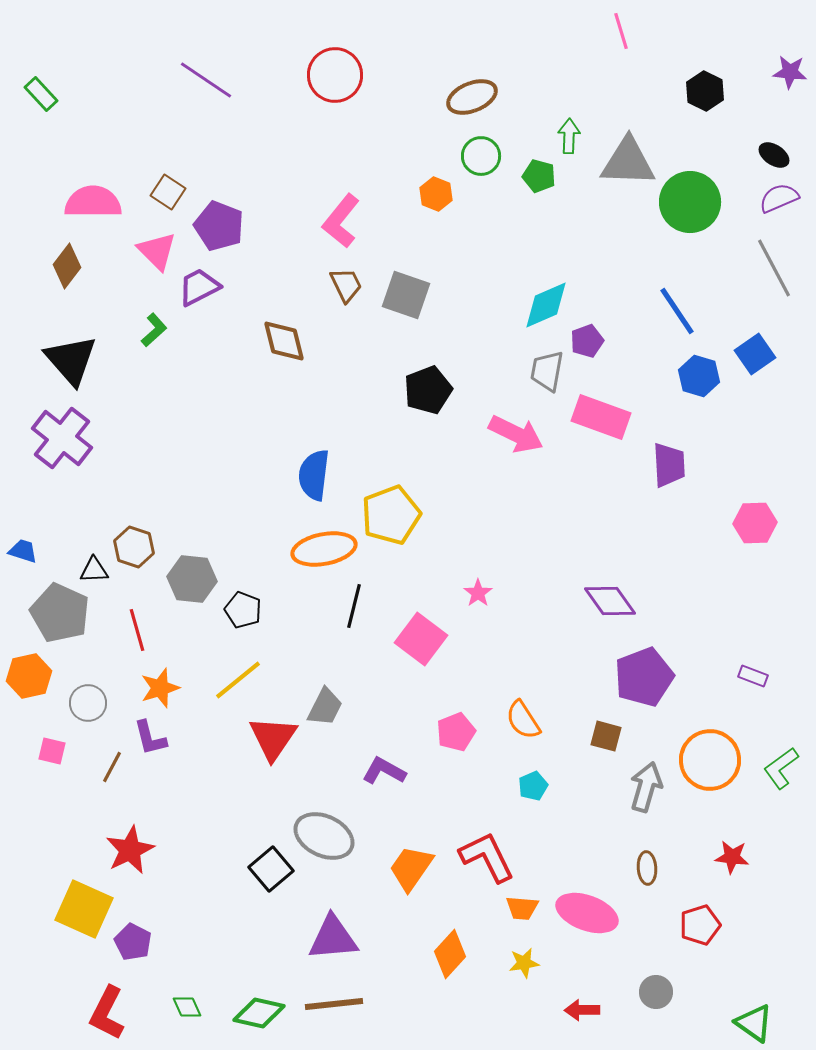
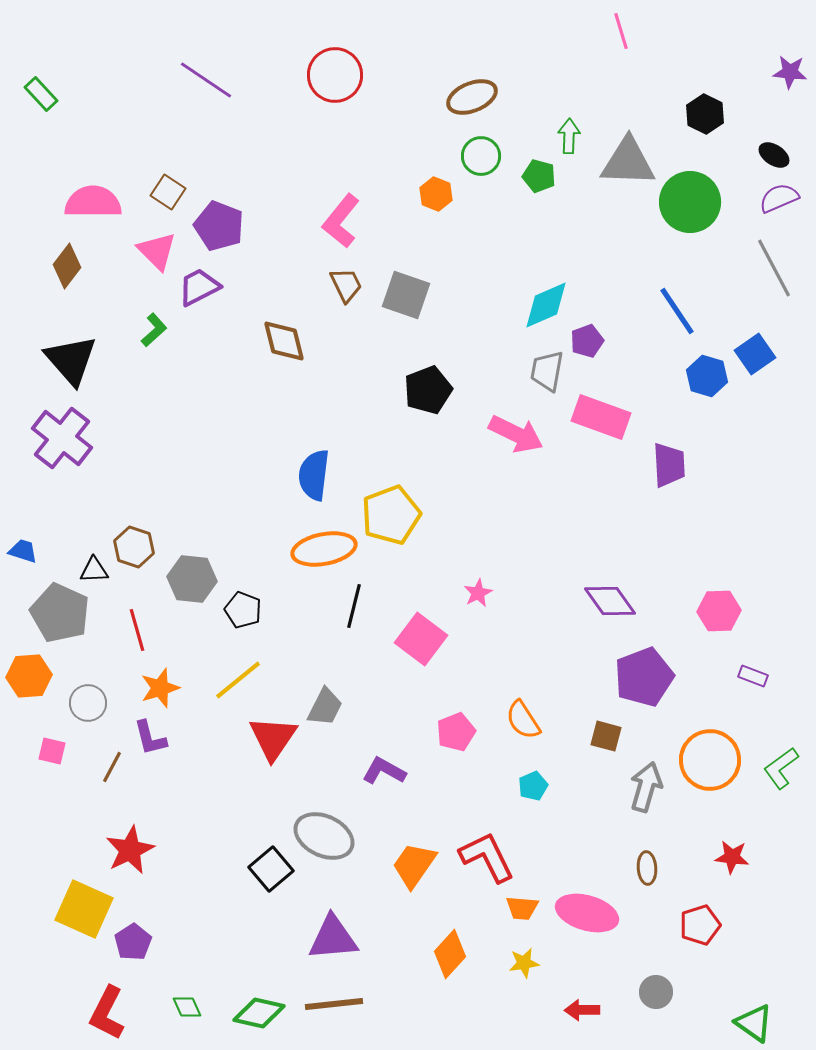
black hexagon at (705, 91): moved 23 px down
blue hexagon at (699, 376): moved 8 px right
pink hexagon at (755, 523): moved 36 px left, 88 px down
pink star at (478, 593): rotated 8 degrees clockwise
orange hexagon at (29, 676): rotated 9 degrees clockwise
orange trapezoid at (411, 868): moved 3 px right, 3 px up
pink ellipse at (587, 913): rotated 4 degrees counterclockwise
purple pentagon at (133, 942): rotated 12 degrees clockwise
